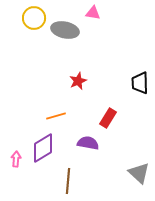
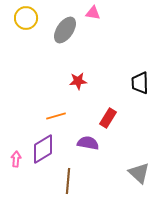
yellow circle: moved 8 px left
gray ellipse: rotated 68 degrees counterclockwise
red star: rotated 18 degrees clockwise
purple diamond: moved 1 px down
